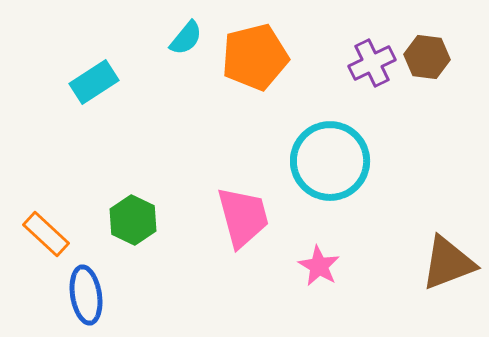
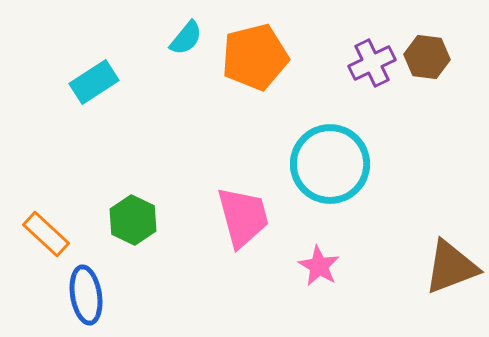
cyan circle: moved 3 px down
brown triangle: moved 3 px right, 4 px down
